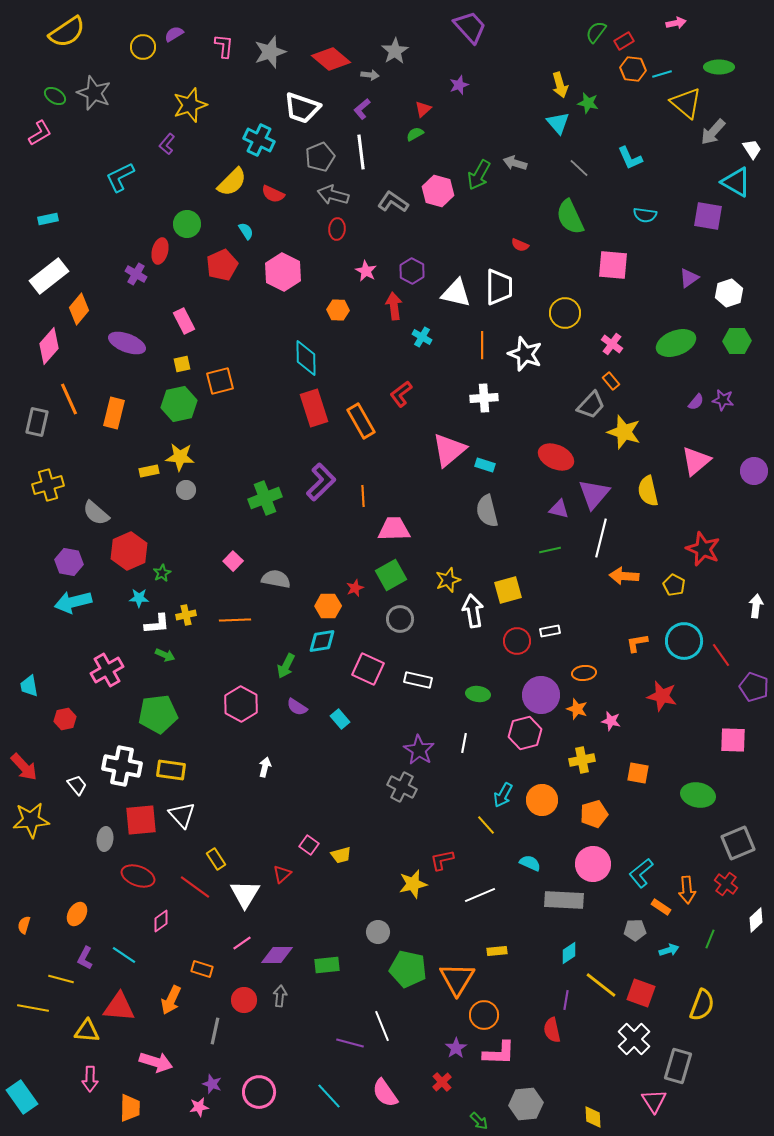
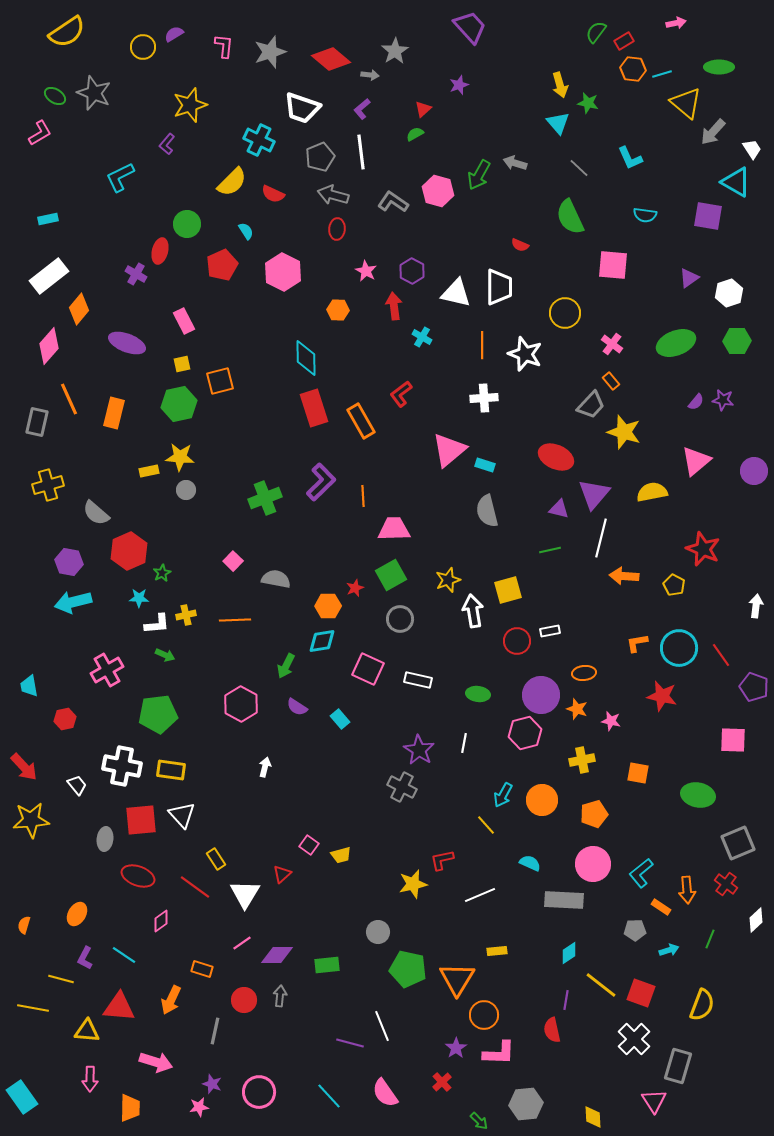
yellow semicircle at (648, 491): moved 4 px right, 1 px down; rotated 92 degrees clockwise
cyan circle at (684, 641): moved 5 px left, 7 px down
